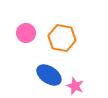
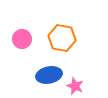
pink circle: moved 4 px left, 6 px down
blue ellipse: rotated 45 degrees counterclockwise
